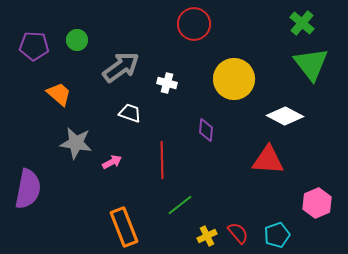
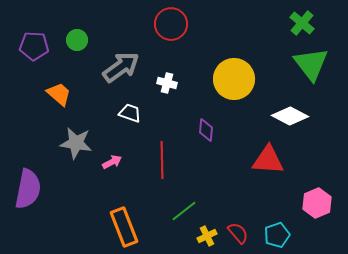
red circle: moved 23 px left
white diamond: moved 5 px right
green line: moved 4 px right, 6 px down
